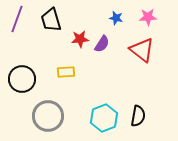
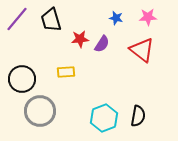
purple line: rotated 20 degrees clockwise
gray circle: moved 8 px left, 5 px up
